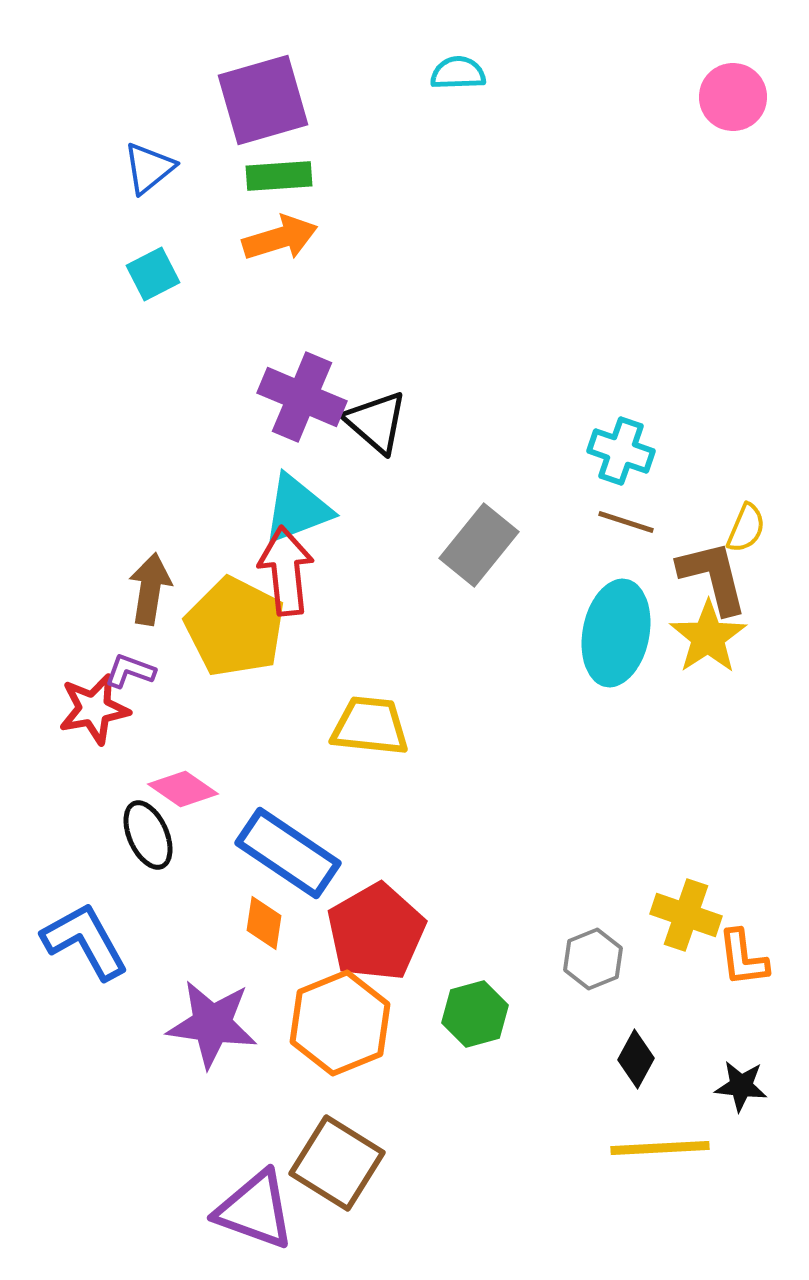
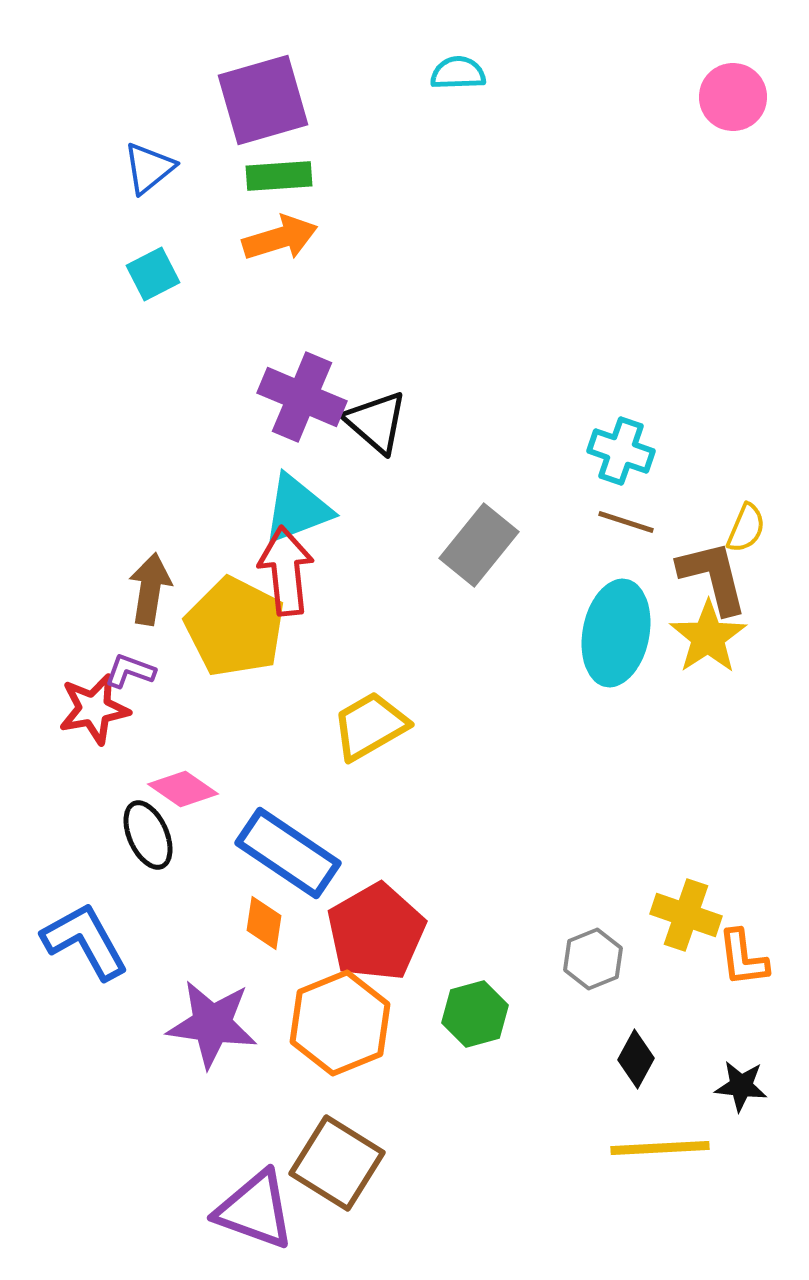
yellow trapezoid: rotated 36 degrees counterclockwise
